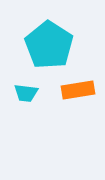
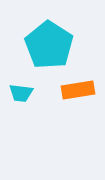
cyan trapezoid: moved 5 px left
